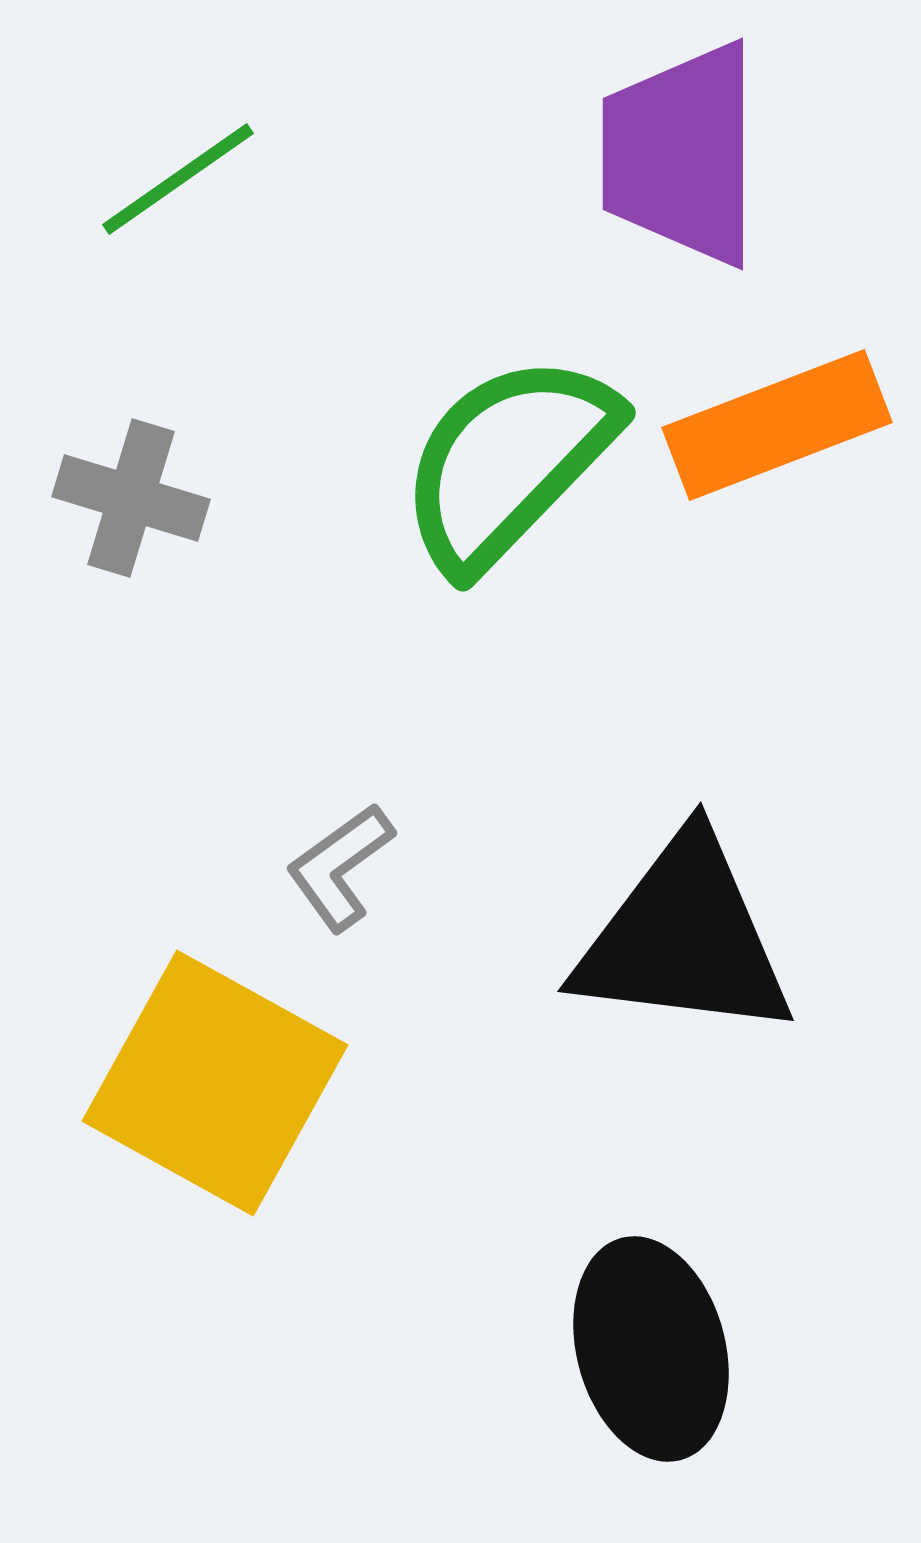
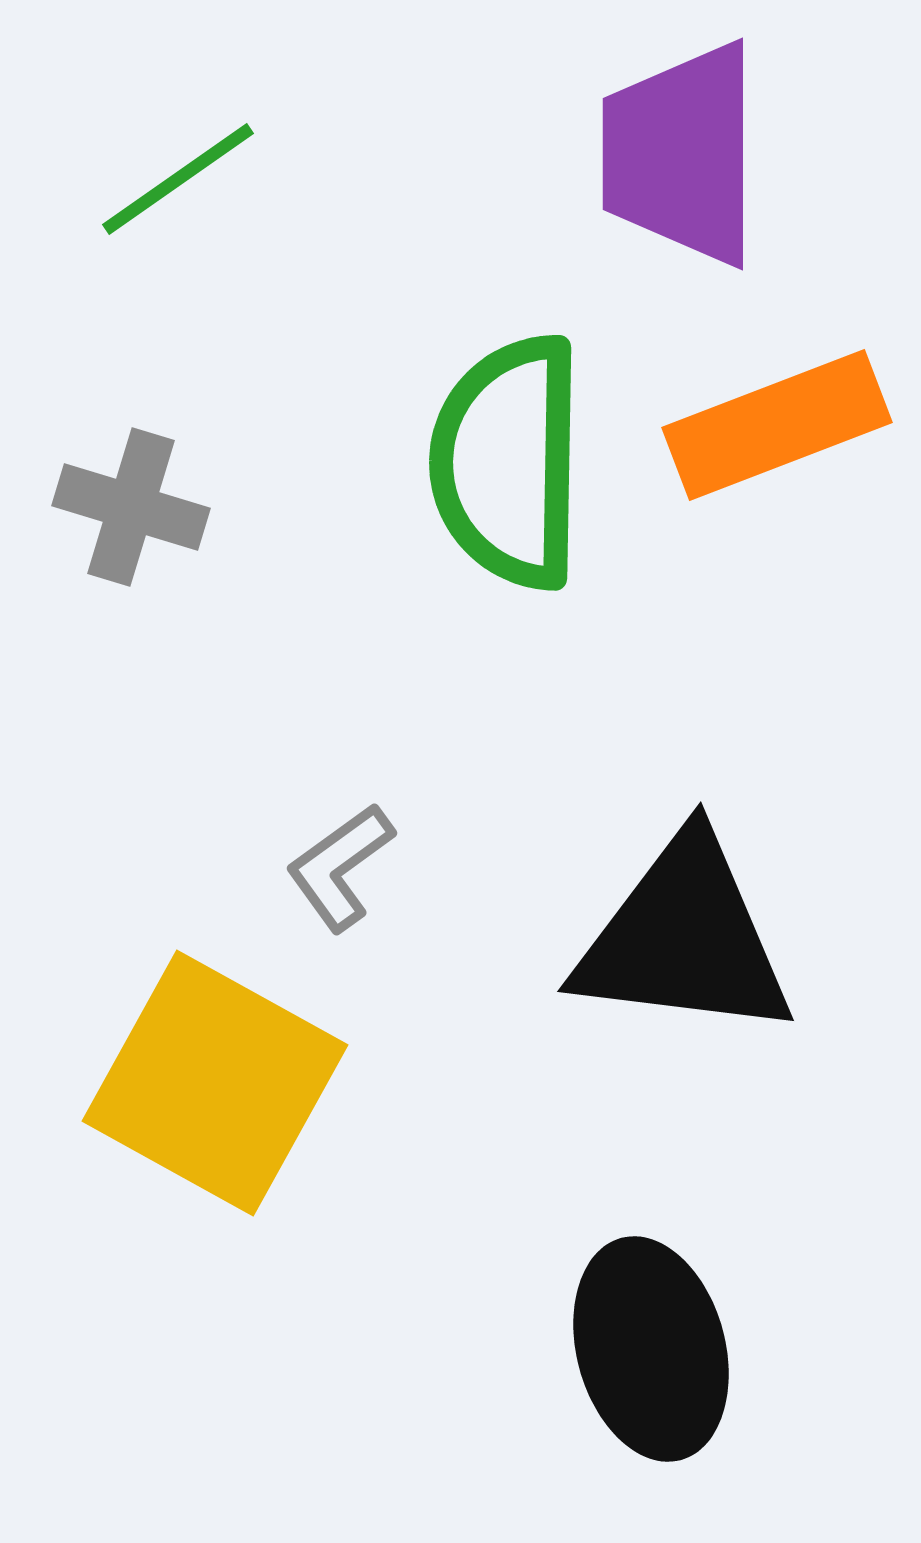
green semicircle: rotated 43 degrees counterclockwise
gray cross: moved 9 px down
